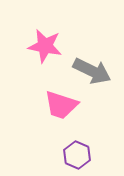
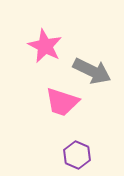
pink star: rotated 16 degrees clockwise
pink trapezoid: moved 1 px right, 3 px up
